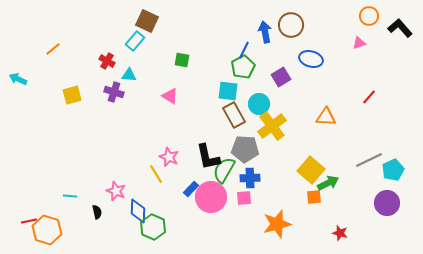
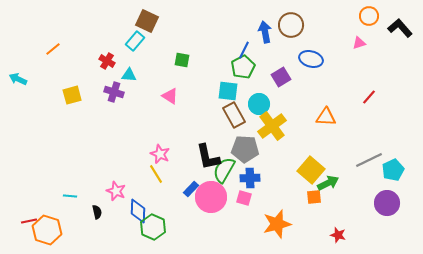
pink star at (169, 157): moved 9 px left, 3 px up
pink square at (244, 198): rotated 21 degrees clockwise
red star at (340, 233): moved 2 px left, 2 px down
